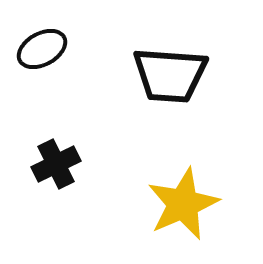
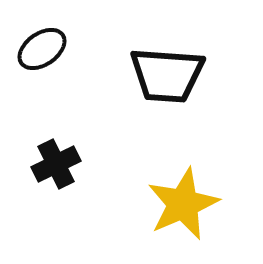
black ellipse: rotated 6 degrees counterclockwise
black trapezoid: moved 3 px left
